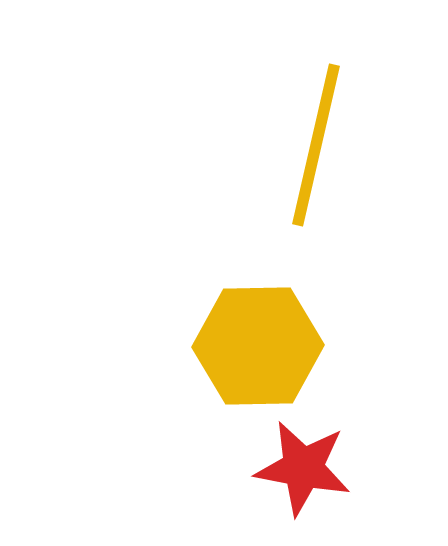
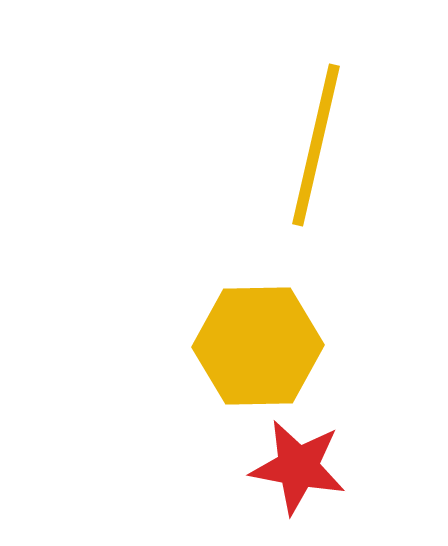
red star: moved 5 px left, 1 px up
